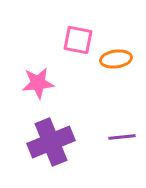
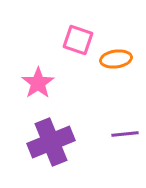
pink square: rotated 8 degrees clockwise
pink star: rotated 28 degrees counterclockwise
purple line: moved 3 px right, 3 px up
